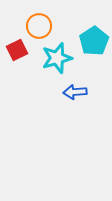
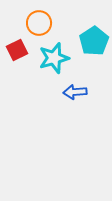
orange circle: moved 3 px up
cyan star: moved 3 px left
